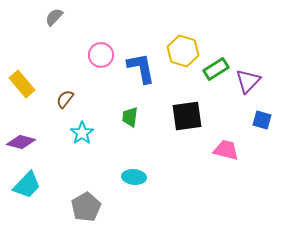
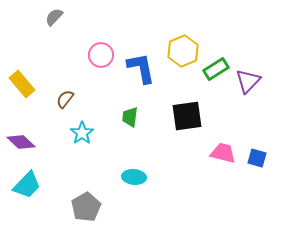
yellow hexagon: rotated 20 degrees clockwise
blue square: moved 5 px left, 38 px down
purple diamond: rotated 28 degrees clockwise
pink trapezoid: moved 3 px left, 3 px down
